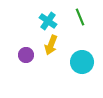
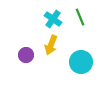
cyan cross: moved 5 px right, 2 px up
cyan circle: moved 1 px left
